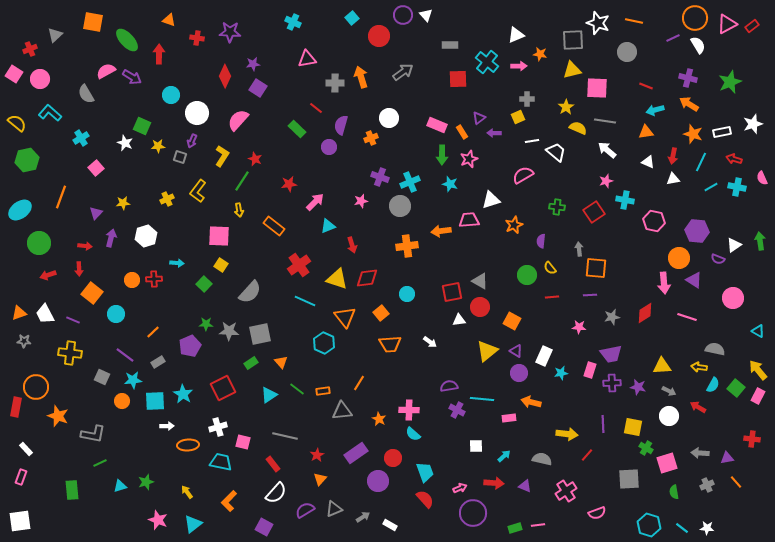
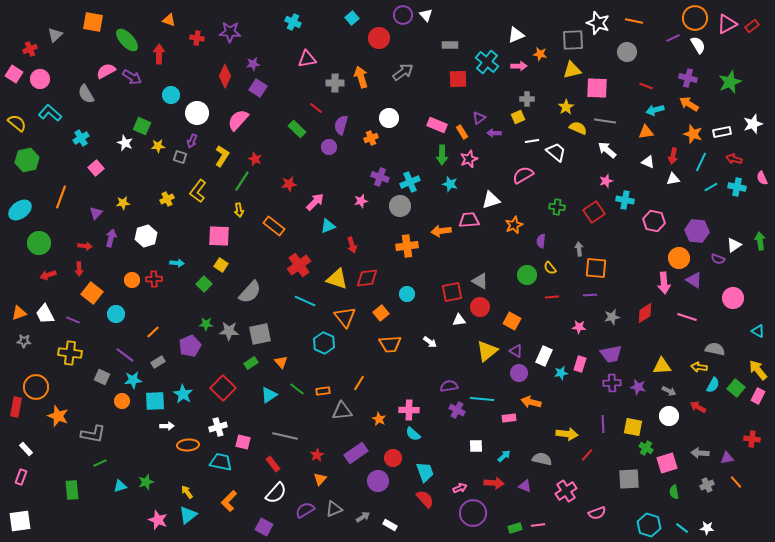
red circle at (379, 36): moved 2 px down
pink rectangle at (590, 370): moved 10 px left, 6 px up
red square at (223, 388): rotated 20 degrees counterclockwise
cyan triangle at (193, 524): moved 5 px left, 9 px up
